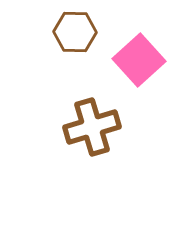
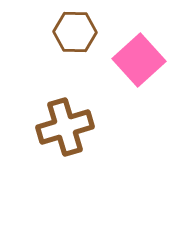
brown cross: moved 27 px left
